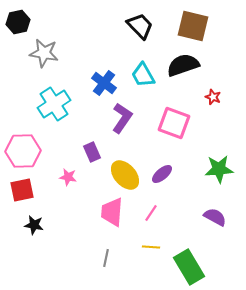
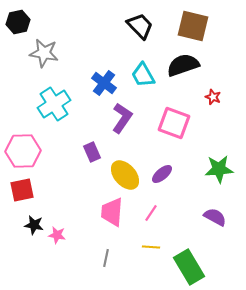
pink star: moved 11 px left, 58 px down
